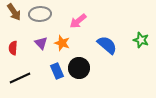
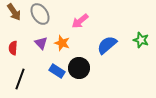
gray ellipse: rotated 60 degrees clockwise
pink arrow: moved 2 px right
blue semicircle: rotated 80 degrees counterclockwise
blue rectangle: rotated 35 degrees counterclockwise
black line: moved 1 px down; rotated 45 degrees counterclockwise
